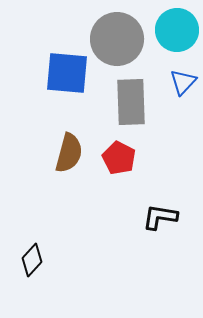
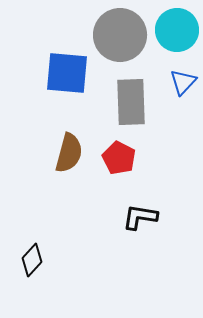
gray circle: moved 3 px right, 4 px up
black L-shape: moved 20 px left
